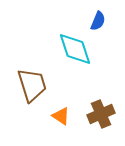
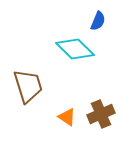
cyan diamond: rotated 27 degrees counterclockwise
brown trapezoid: moved 4 px left, 1 px down
orange triangle: moved 6 px right, 1 px down
